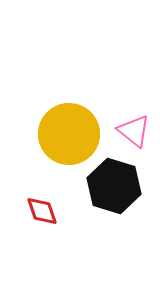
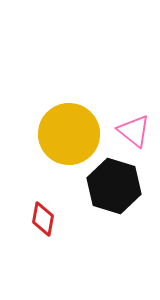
red diamond: moved 1 px right, 8 px down; rotated 28 degrees clockwise
